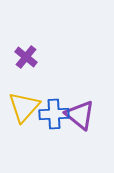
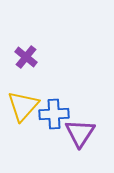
yellow triangle: moved 1 px left, 1 px up
purple triangle: moved 18 px down; rotated 24 degrees clockwise
